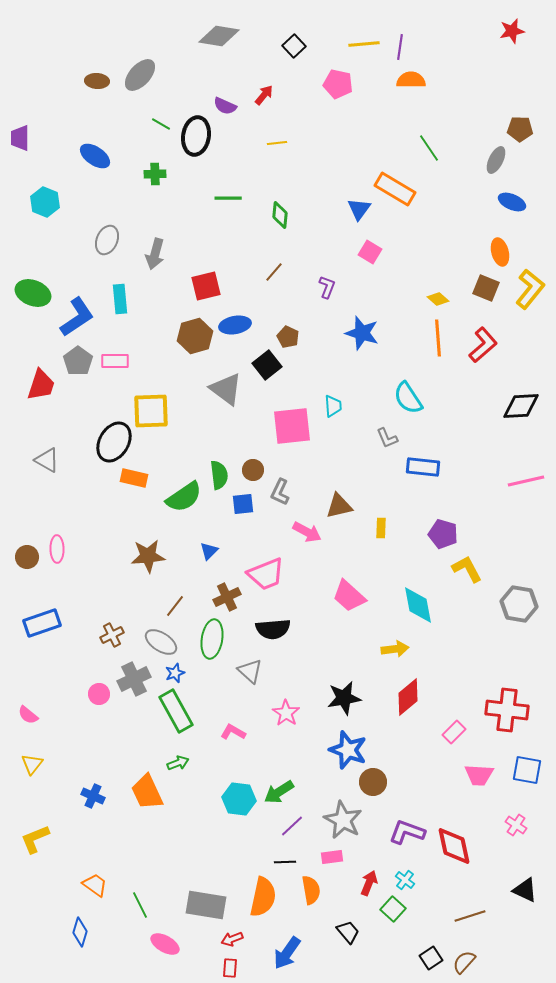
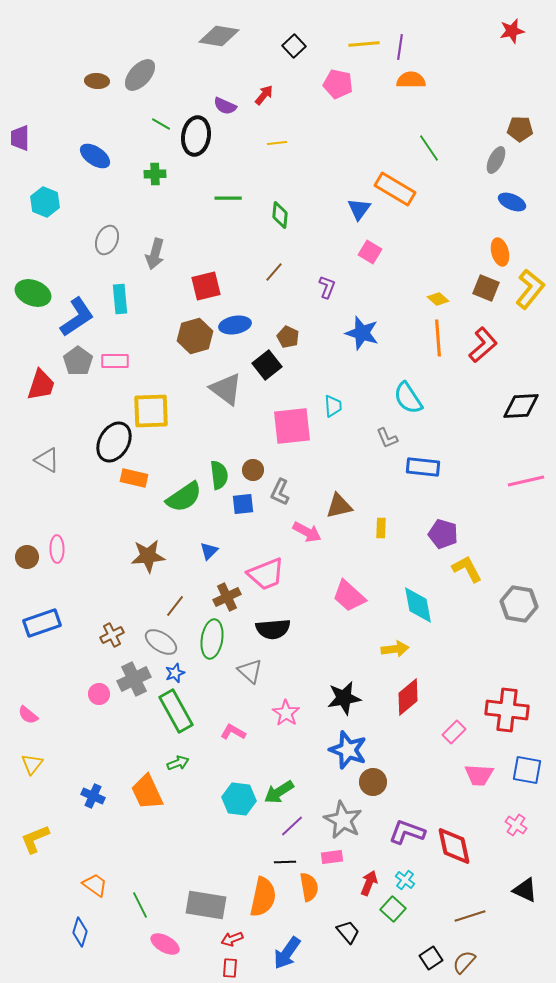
orange semicircle at (311, 890): moved 2 px left, 3 px up
